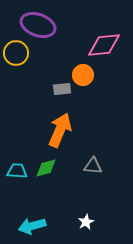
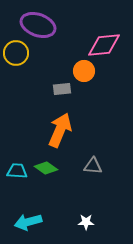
orange circle: moved 1 px right, 4 px up
green diamond: rotated 50 degrees clockwise
white star: rotated 28 degrees clockwise
cyan arrow: moved 4 px left, 4 px up
